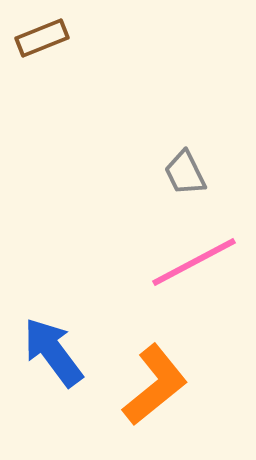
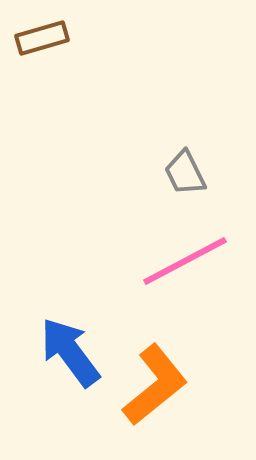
brown rectangle: rotated 6 degrees clockwise
pink line: moved 9 px left, 1 px up
blue arrow: moved 17 px right
